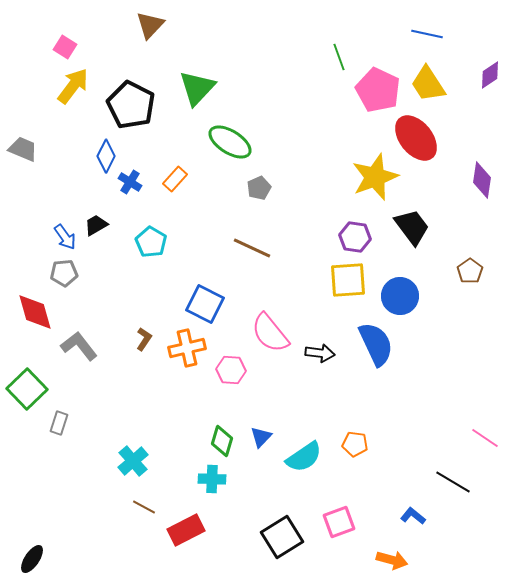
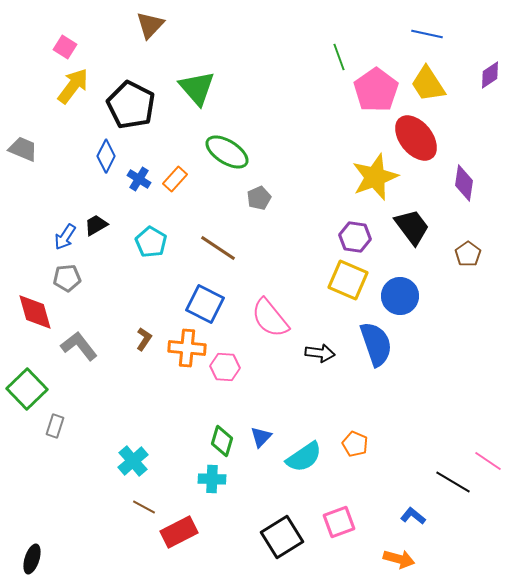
green triangle at (197, 88): rotated 24 degrees counterclockwise
pink pentagon at (378, 90): moved 2 px left; rotated 12 degrees clockwise
green ellipse at (230, 142): moved 3 px left, 10 px down
purple diamond at (482, 180): moved 18 px left, 3 px down
blue cross at (130, 182): moved 9 px right, 3 px up
gray pentagon at (259, 188): moved 10 px down
blue arrow at (65, 237): rotated 68 degrees clockwise
brown line at (252, 248): moved 34 px left; rotated 9 degrees clockwise
brown pentagon at (470, 271): moved 2 px left, 17 px up
gray pentagon at (64, 273): moved 3 px right, 5 px down
yellow square at (348, 280): rotated 27 degrees clockwise
pink semicircle at (270, 333): moved 15 px up
blue semicircle at (376, 344): rotated 6 degrees clockwise
orange cross at (187, 348): rotated 18 degrees clockwise
pink hexagon at (231, 370): moved 6 px left, 3 px up
gray rectangle at (59, 423): moved 4 px left, 3 px down
pink line at (485, 438): moved 3 px right, 23 px down
orange pentagon at (355, 444): rotated 15 degrees clockwise
red rectangle at (186, 530): moved 7 px left, 2 px down
black ellipse at (32, 559): rotated 16 degrees counterclockwise
orange arrow at (392, 560): moved 7 px right, 1 px up
